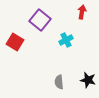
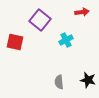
red arrow: rotated 72 degrees clockwise
red square: rotated 18 degrees counterclockwise
